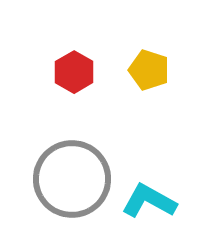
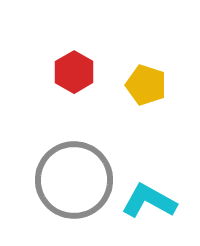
yellow pentagon: moved 3 px left, 15 px down
gray circle: moved 2 px right, 1 px down
